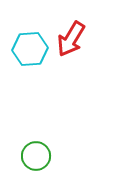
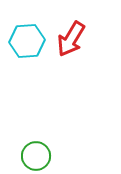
cyan hexagon: moved 3 px left, 8 px up
